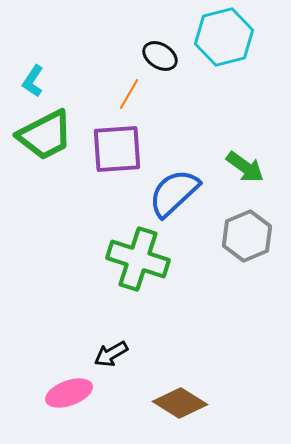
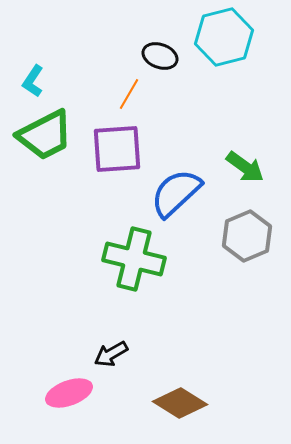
black ellipse: rotated 12 degrees counterclockwise
blue semicircle: moved 2 px right
green cross: moved 4 px left; rotated 4 degrees counterclockwise
